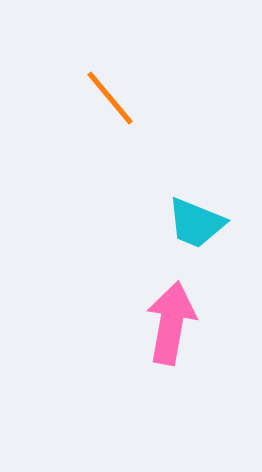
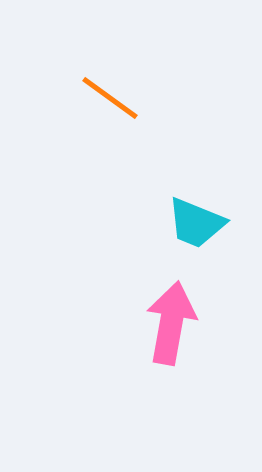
orange line: rotated 14 degrees counterclockwise
